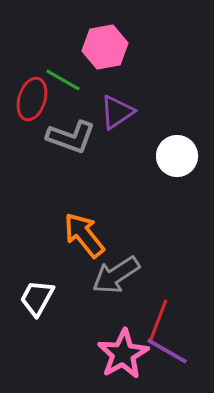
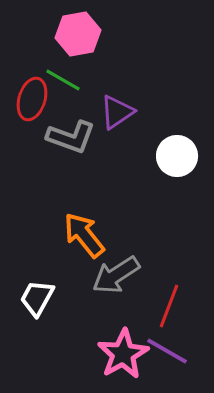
pink hexagon: moved 27 px left, 13 px up
red line: moved 11 px right, 15 px up
